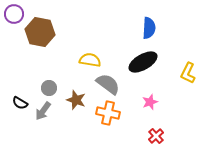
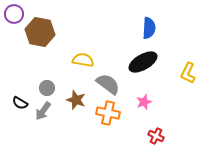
yellow semicircle: moved 7 px left
gray circle: moved 2 px left
pink star: moved 6 px left
red cross: rotated 21 degrees counterclockwise
